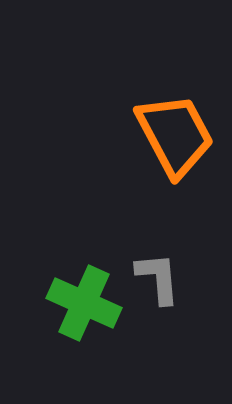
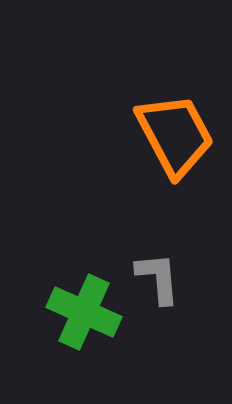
green cross: moved 9 px down
